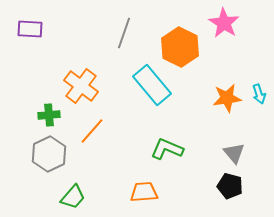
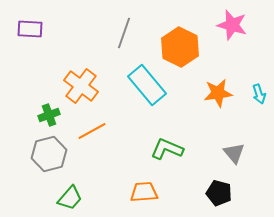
pink star: moved 8 px right, 2 px down; rotated 16 degrees counterclockwise
cyan rectangle: moved 5 px left
orange star: moved 9 px left, 5 px up
green cross: rotated 15 degrees counterclockwise
orange line: rotated 20 degrees clockwise
gray hexagon: rotated 12 degrees clockwise
black pentagon: moved 11 px left, 7 px down
green trapezoid: moved 3 px left, 1 px down
